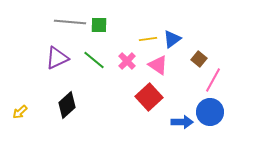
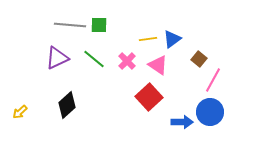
gray line: moved 3 px down
green line: moved 1 px up
